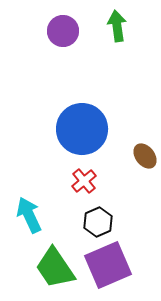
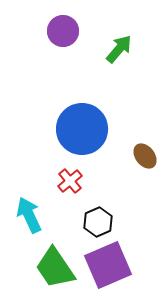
green arrow: moved 2 px right, 23 px down; rotated 48 degrees clockwise
red cross: moved 14 px left
